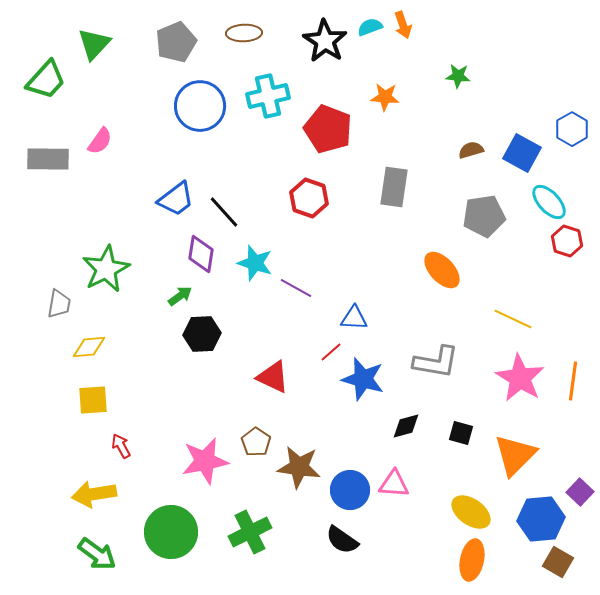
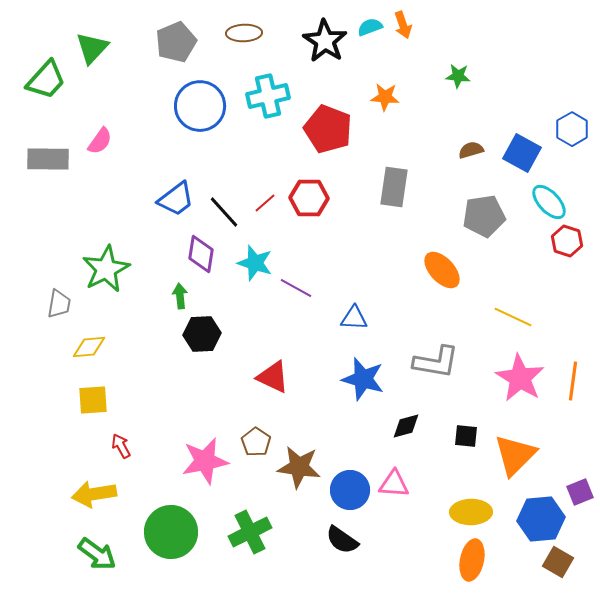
green triangle at (94, 44): moved 2 px left, 4 px down
red hexagon at (309, 198): rotated 18 degrees counterclockwise
green arrow at (180, 296): rotated 60 degrees counterclockwise
yellow line at (513, 319): moved 2 px up
red line at (331, 352): moved 66 px left, 149 px up
black square at (461, 433): moved 5 px right, 3 px down; rotated 10 degrees counterclockwise
purple square at (580, 492): rotated 24 degrees clockwise
yellow ellipse at (471, 512): rotated 36 degrees counterclockwise
